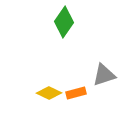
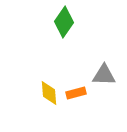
gray triangle: rotated 20 degrees clockwise
yellow diamond: rotated 60 degrees clockwise
